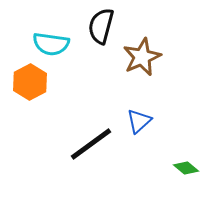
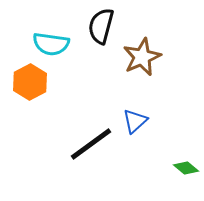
blue triangle: moved 4 px left
